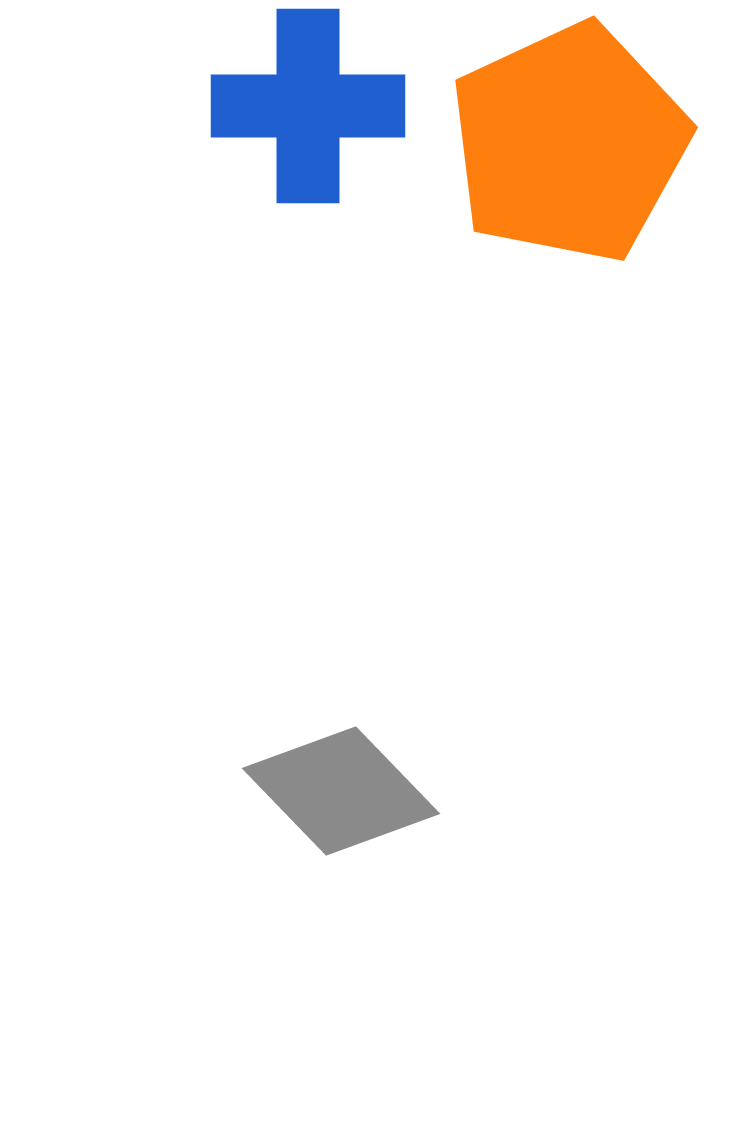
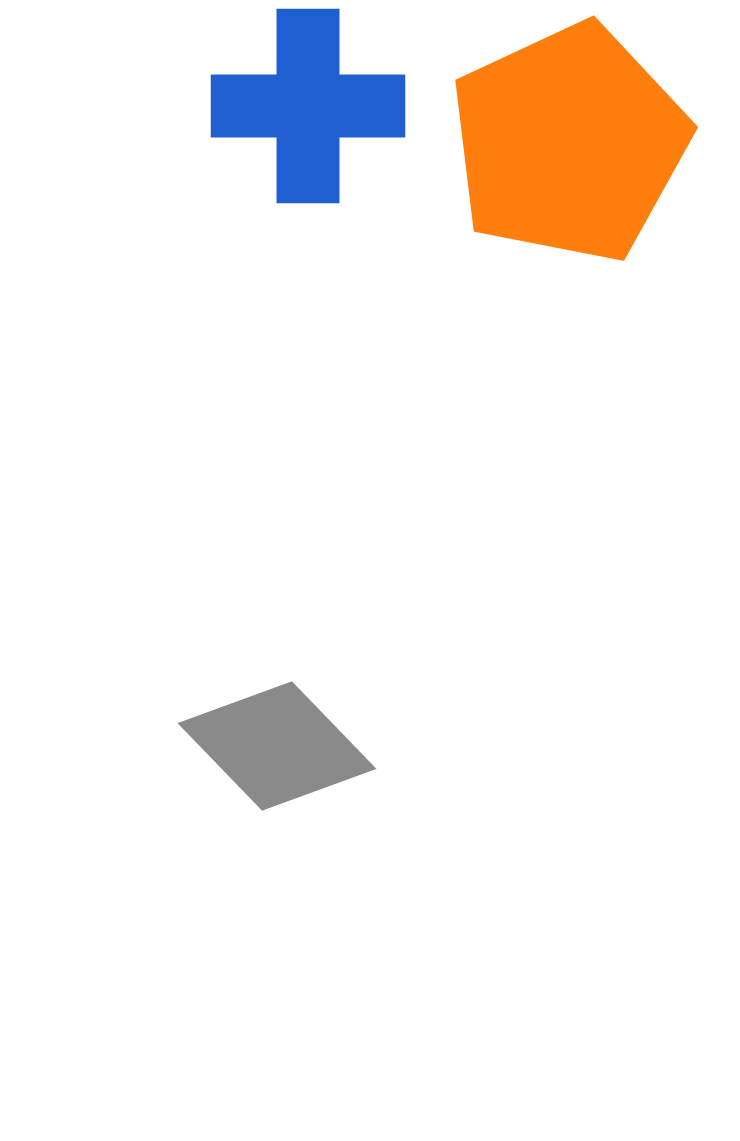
gray diamond: moved 64 px left, 45 px up
